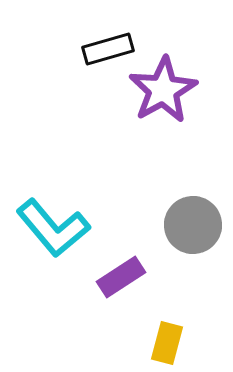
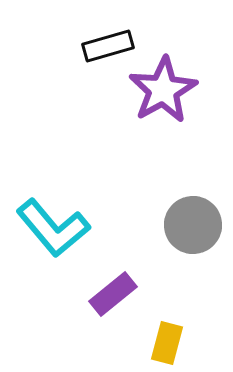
black rectangle: moved 3 px up
purple rectangle: moved 8 px left, 17 px down; rotated 6 degrees counterclockwise
